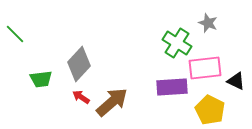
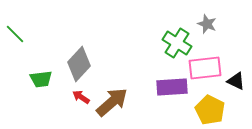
gray star: moved 1 px left, 1 px down
